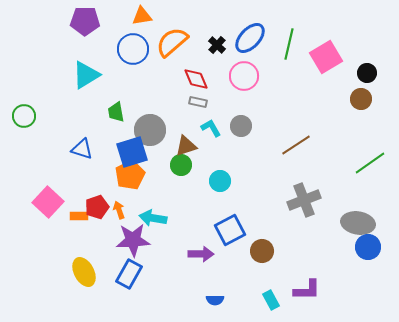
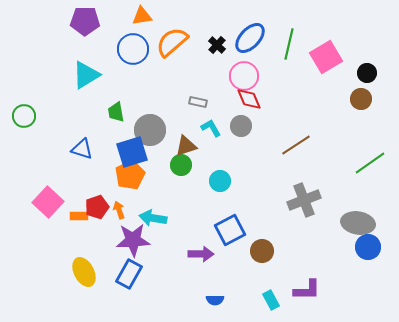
red diamond at (196, 79): moved 53 px right, 20 px down
